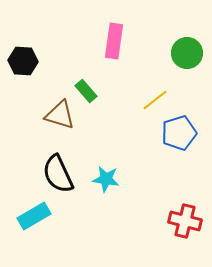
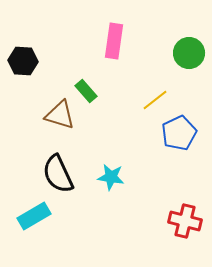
green circle: moved 2 px right
blue pentagon: rotated 8 degrees counterclockwise
cyan star: moved 5 px right, 2 px up
